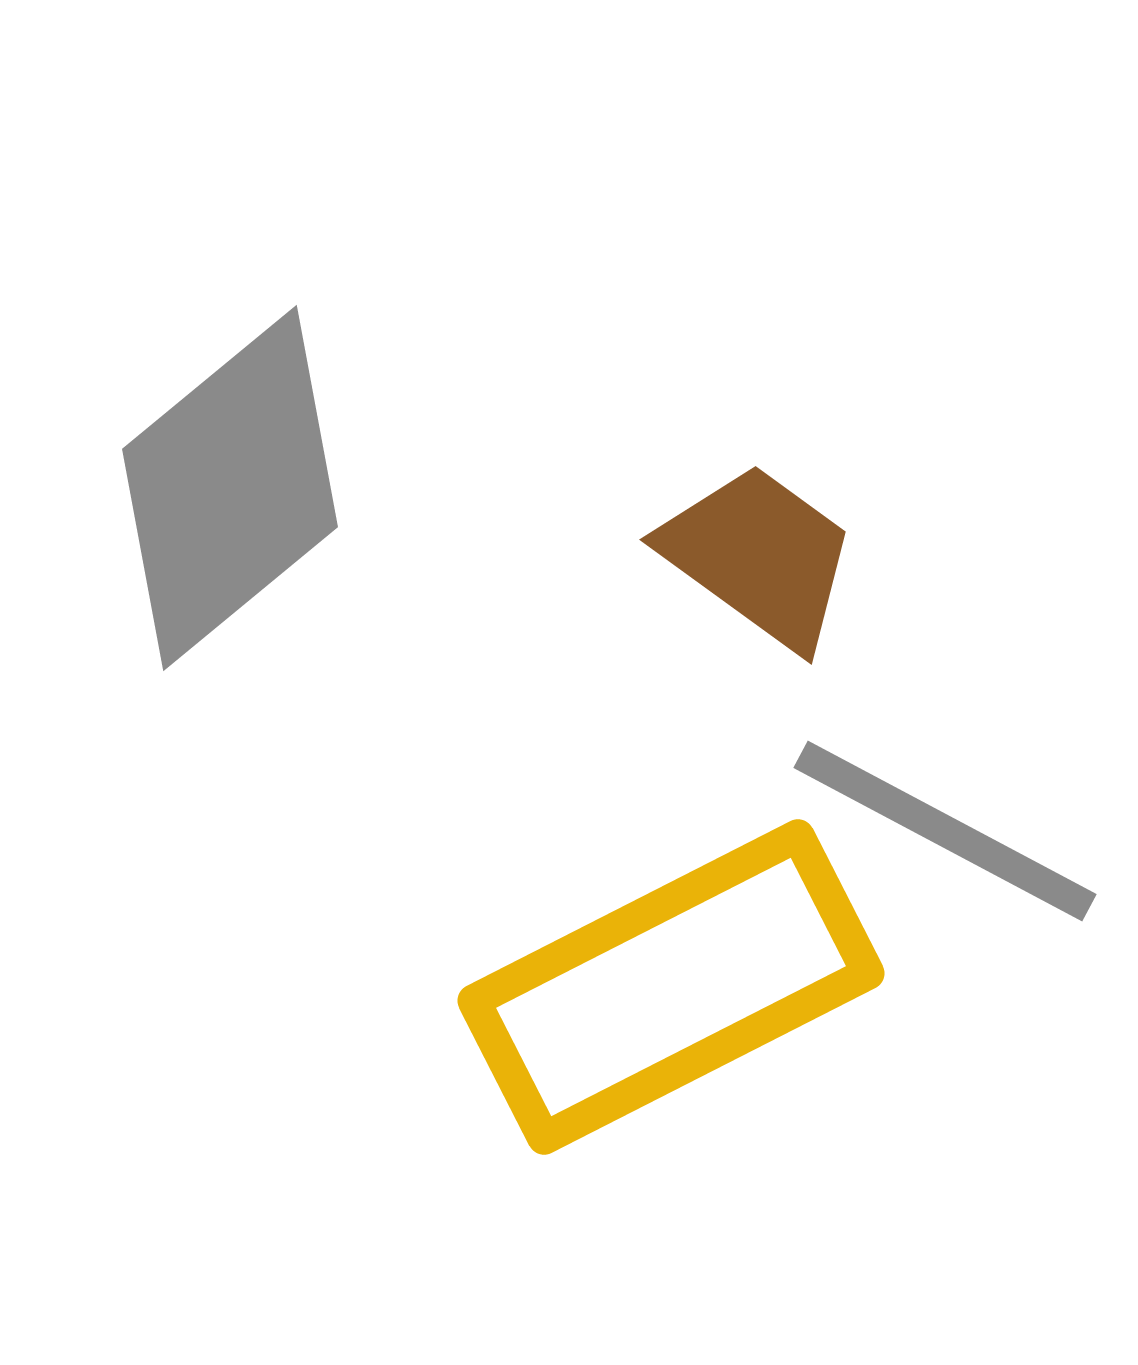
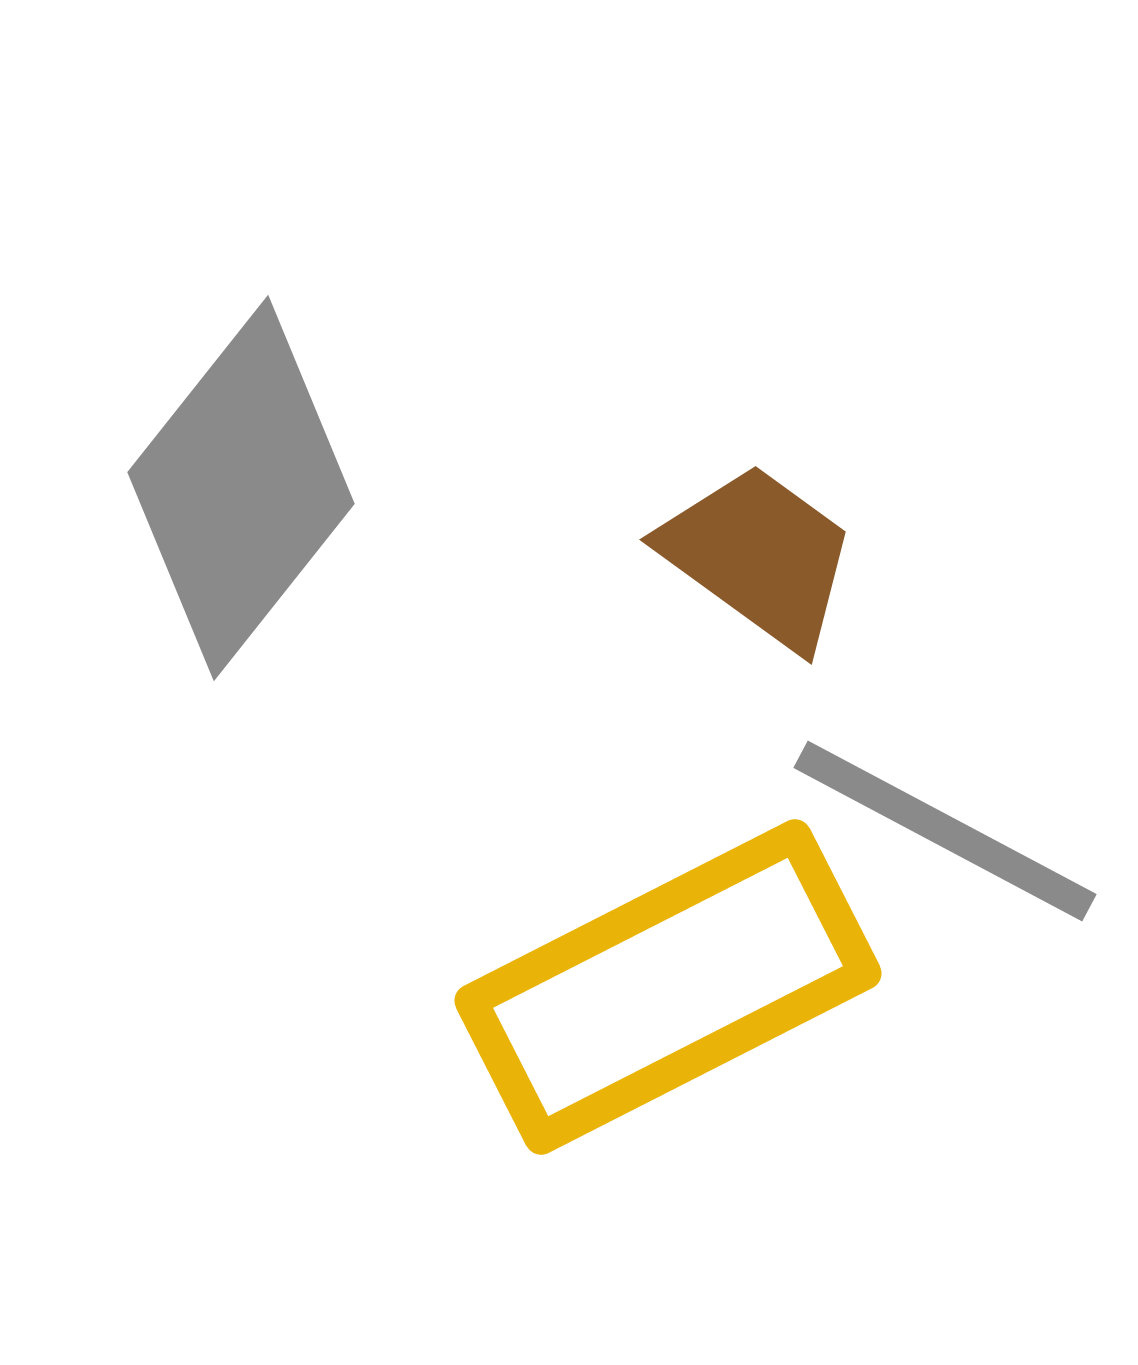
gray diamond: moved 11 px right; rotated 12 degrees counterclockwise
yellow rectangle: moved 3 px left
